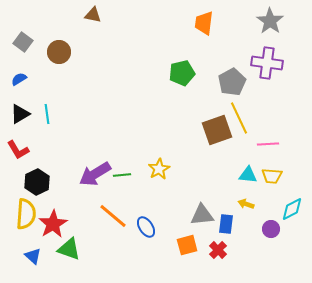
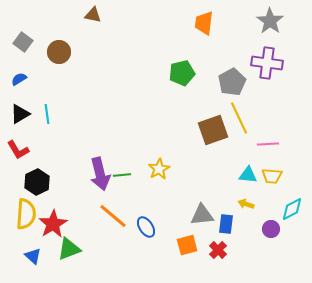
brown square: moved 4 px left
purple arrow: moved 5 px right; rotated 72 degrees counterclockwise
green triangle: rotated 40 degrees counterclockwise
